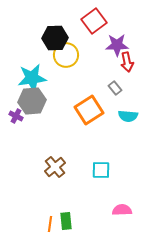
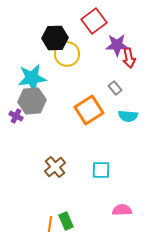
yellow circle: moved 1 px right, 1 px up
red arrow: moved 2 px right, 4 px up
green rectangle: rotated 18 degrees counterclockwise
